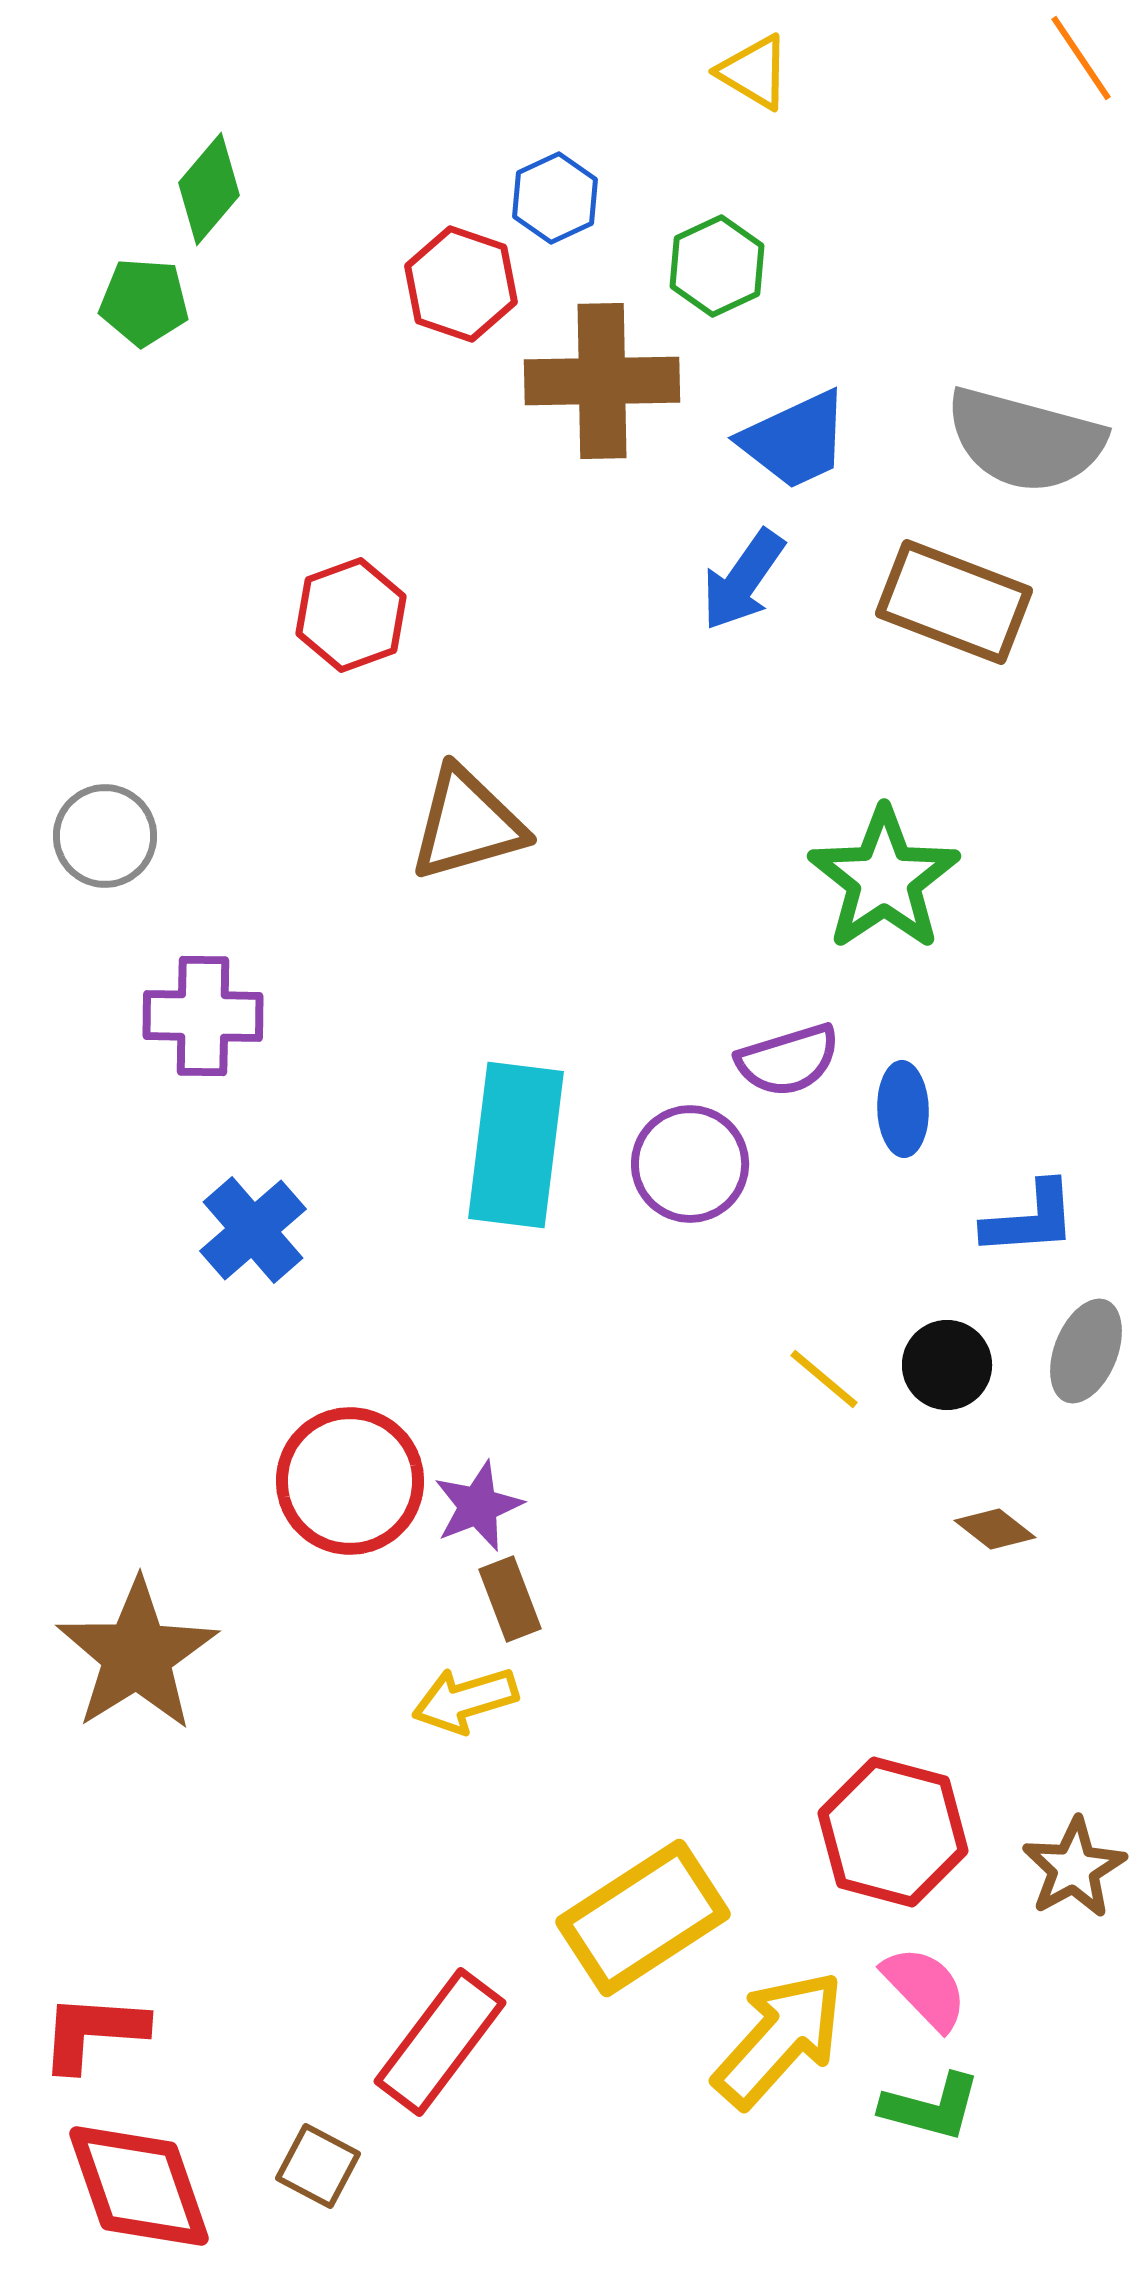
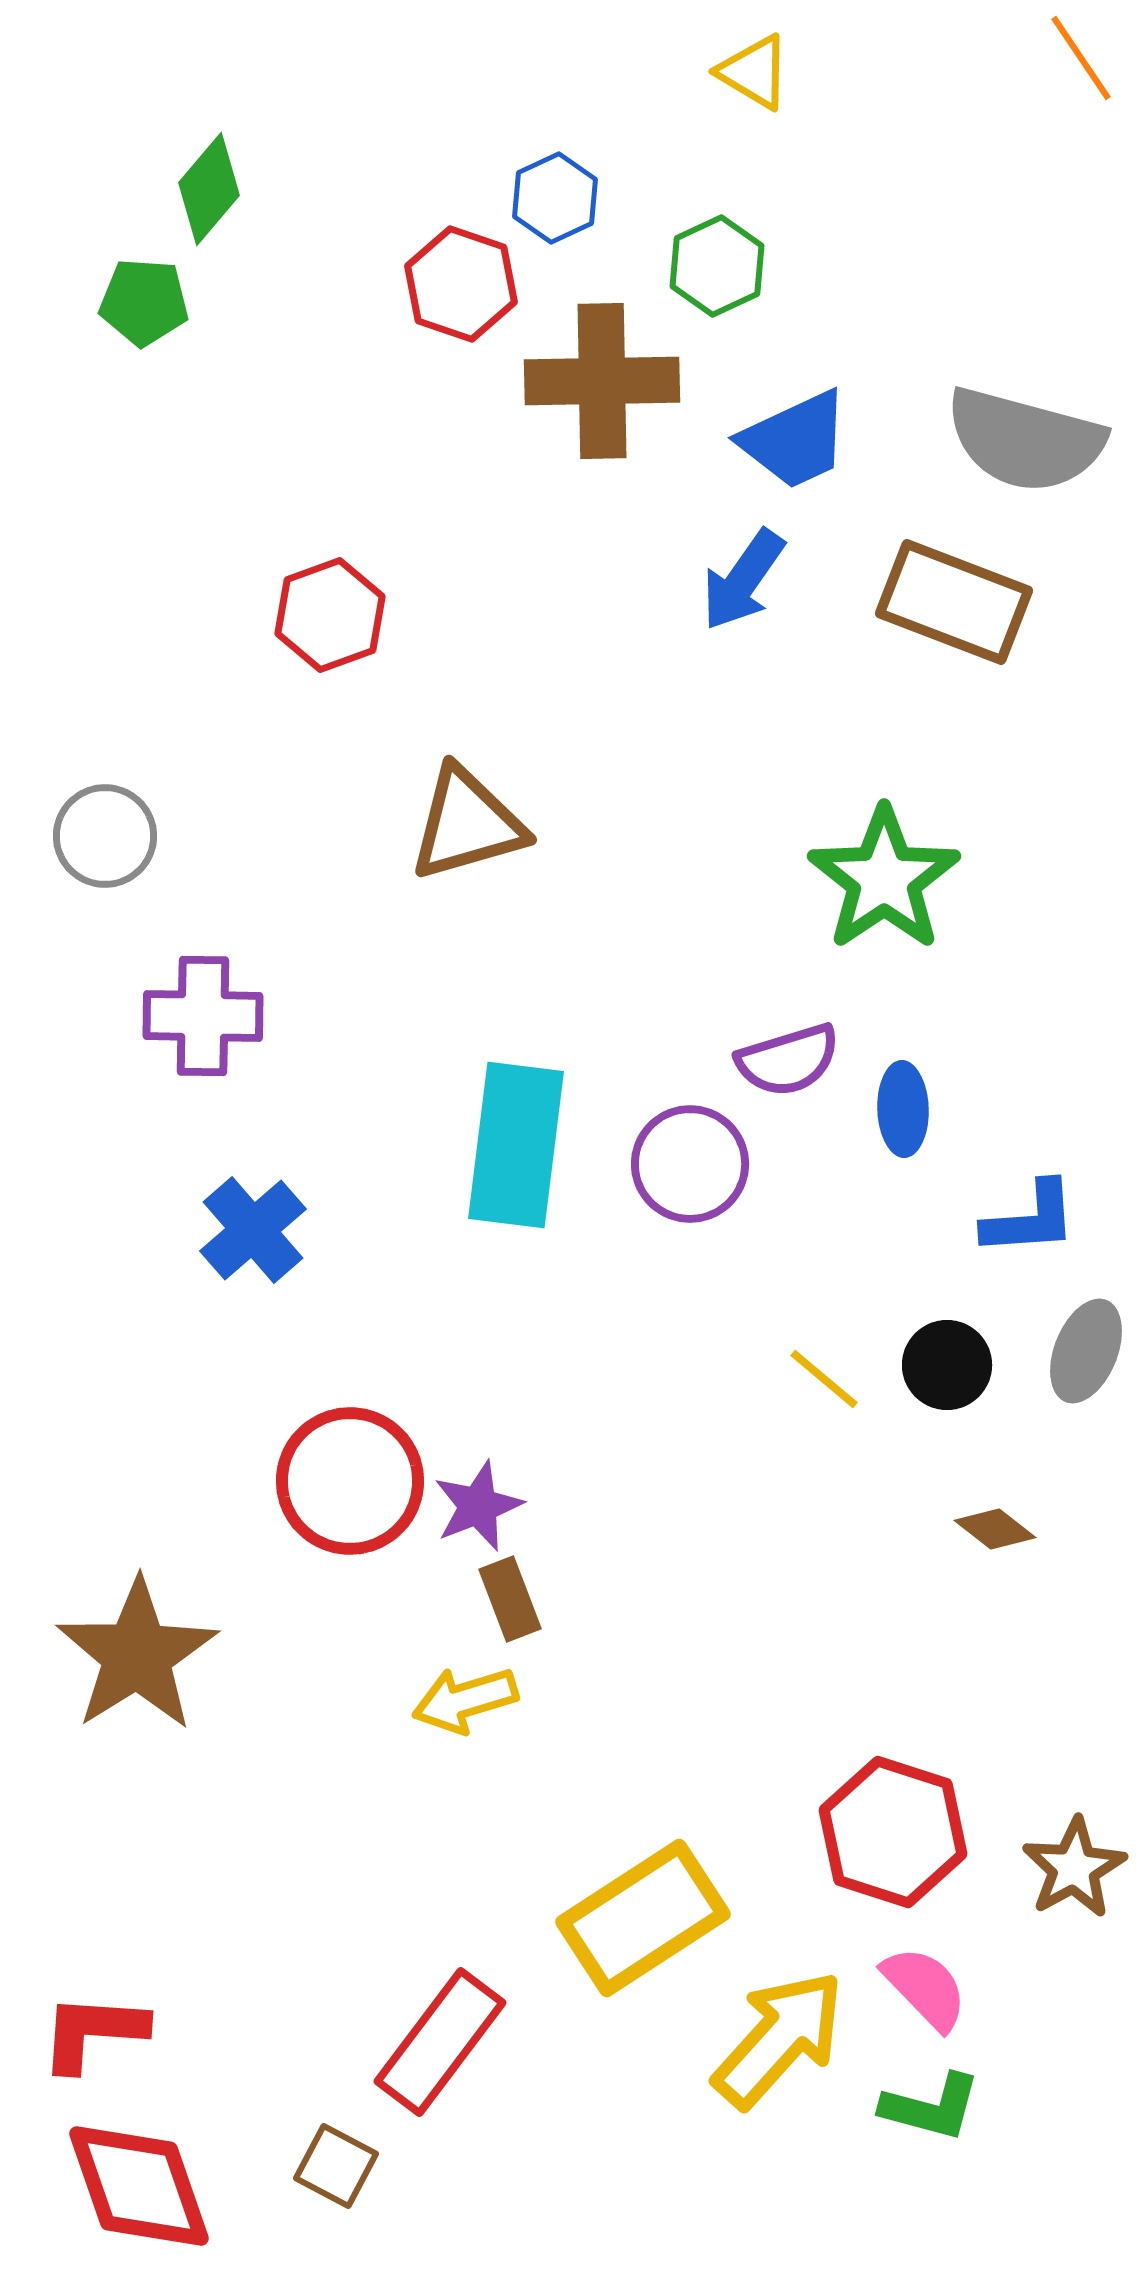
red hexagon at (351, 615): moved 21 px left
red hexagon at (893, 1832): rotated 3 degrees clockwise
brown square at (318, 2166): moved 18 px right
